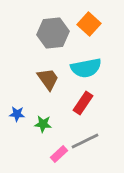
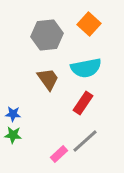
gray hexagon: moved 6 px left, 2 px down
blue star: moved 4 px left
green star: moved 30 px left, 11 px down
gray line: rotated 16 degrees counterclockwise
